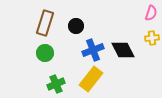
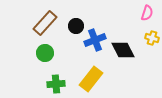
pink semicircle: moved 4 px left
brown rectangle: rotated 25 degrees clockwise
yellow cross: rotated 24 degrees clockwise
blue cross: moved 2 px right, 10 px up
green cross: rotated 18 degrees clockwise
